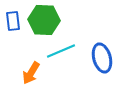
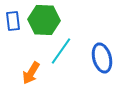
cyan line: rotated 32 degrees counterclockwise
